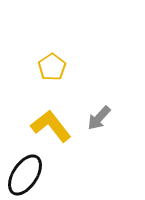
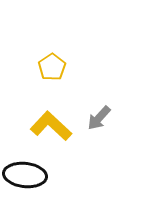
yellow L-shape: rotated 9 degrees counterclockwise
black ellipse: rotated 63 degrees clockwise
